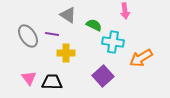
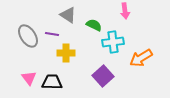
cyan cross: rotated 15 degrees counterclockwise
